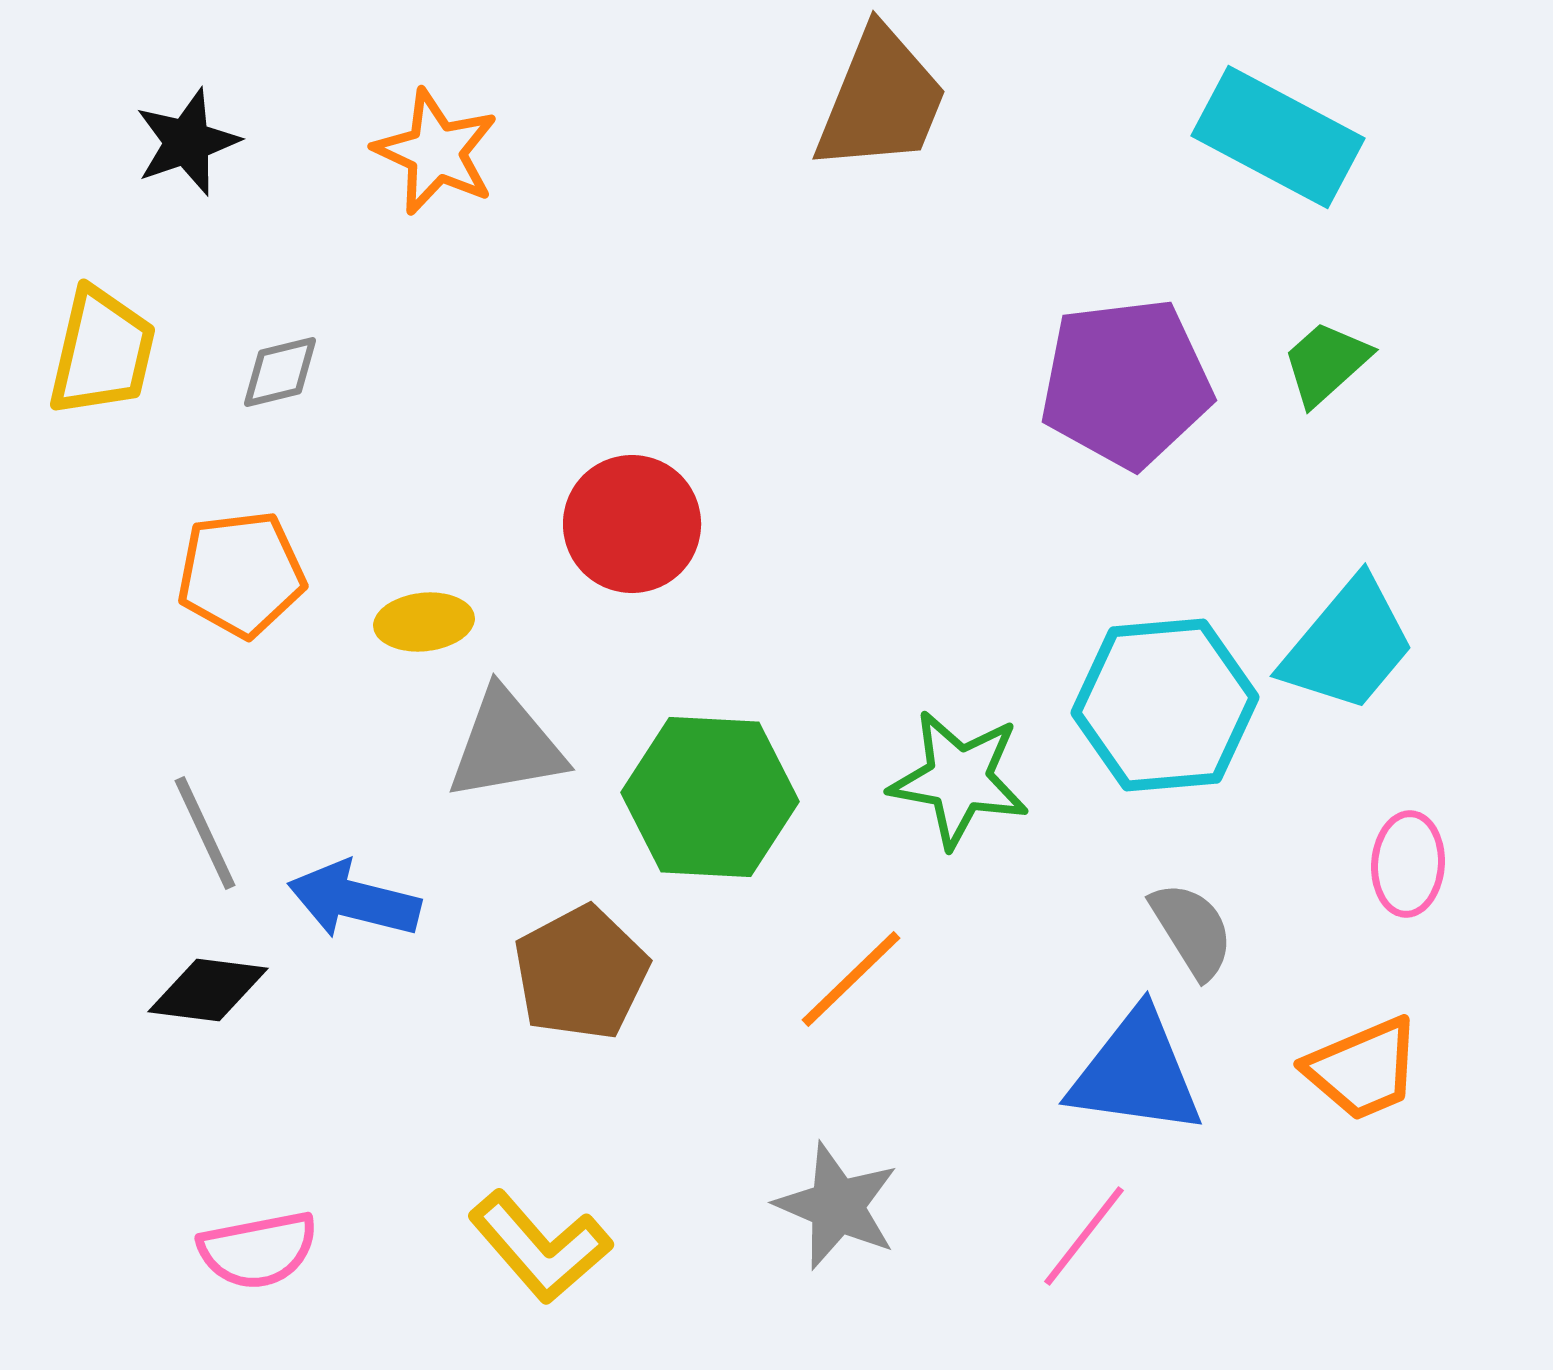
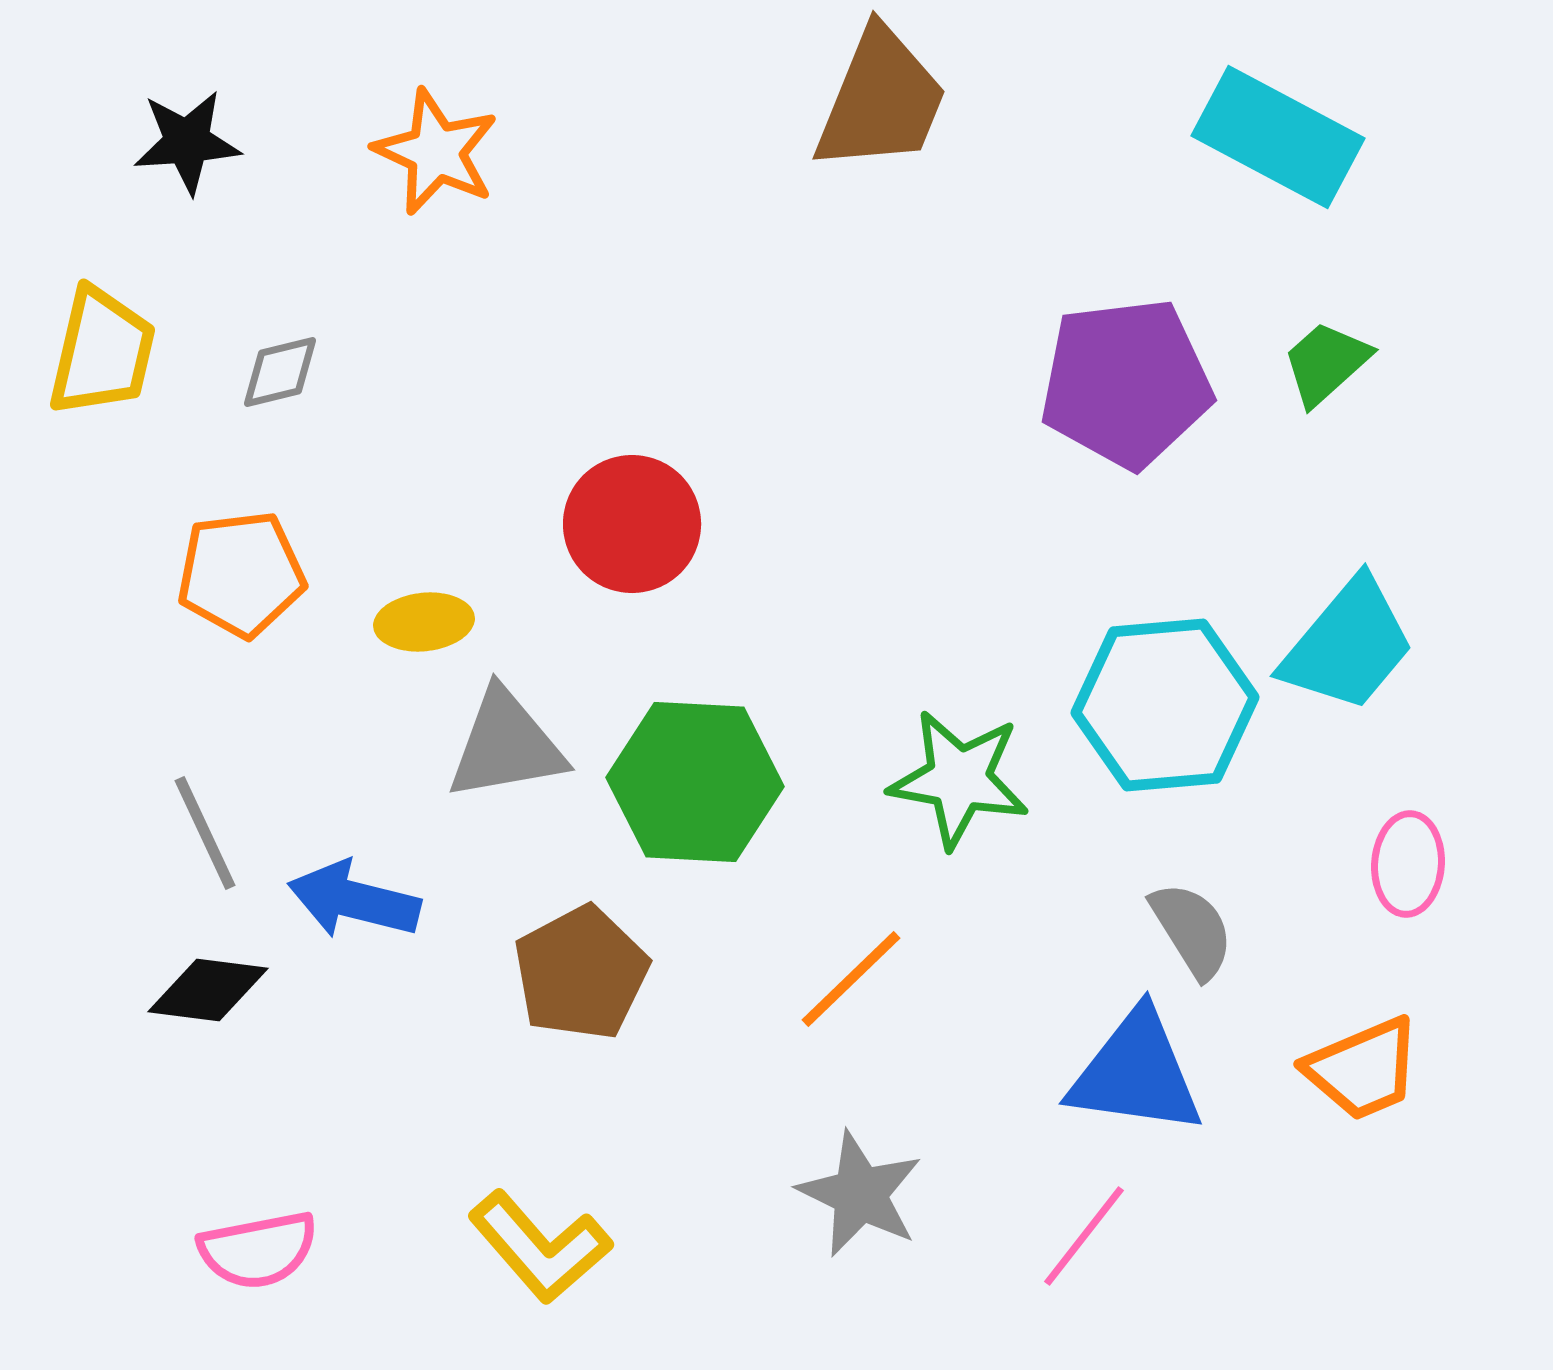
black star: rotated 15 degrees clockwise
green hexagon: moved 15 px left, 15 px up
gray star: moved 23 px right, 12 px up; rotated 3 degrees clockwise
